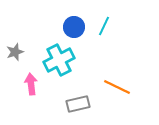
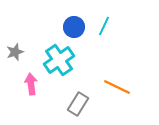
cyan cross: rotated 8 degrees counterclockwise
gray rectangle: rotated 45 degrees counterclockwise
